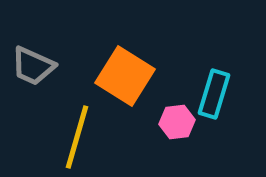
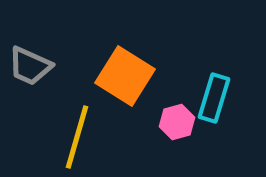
gray trapezoid: moved 3 px left
cyan rectangle: moved 4 px down
pink hexagon: rotated 8 degrees counterclockwise
